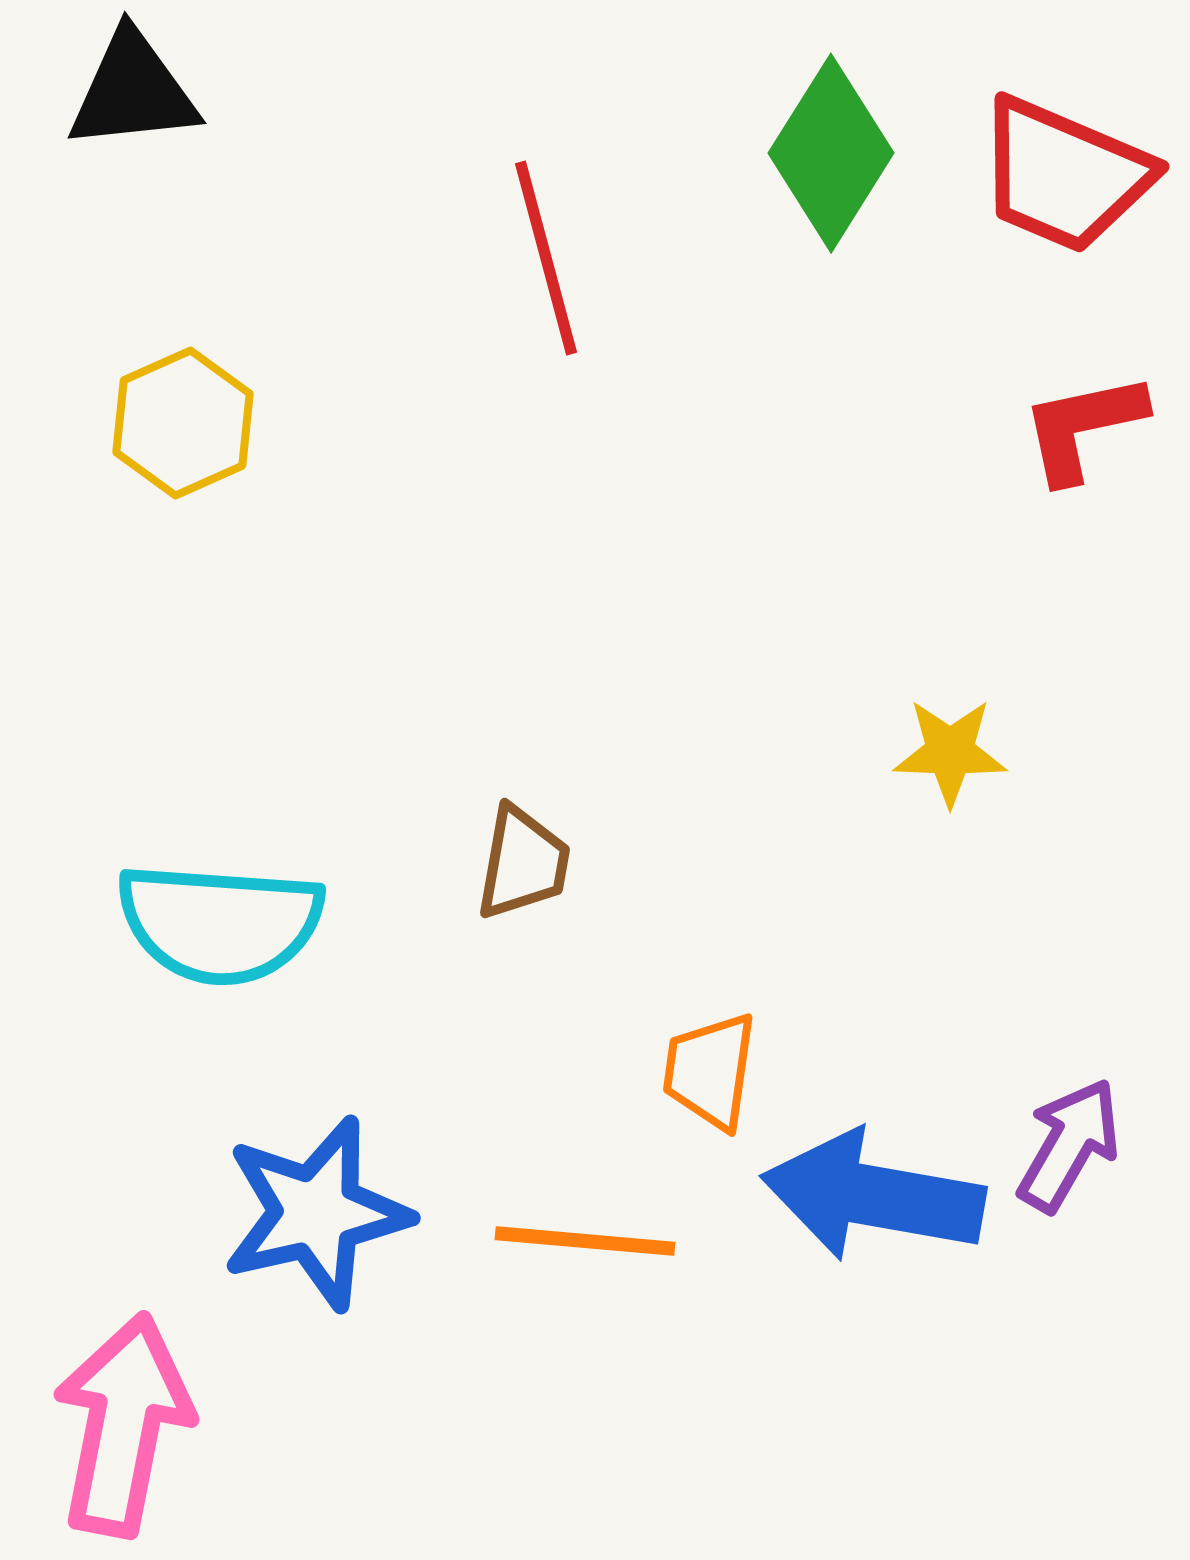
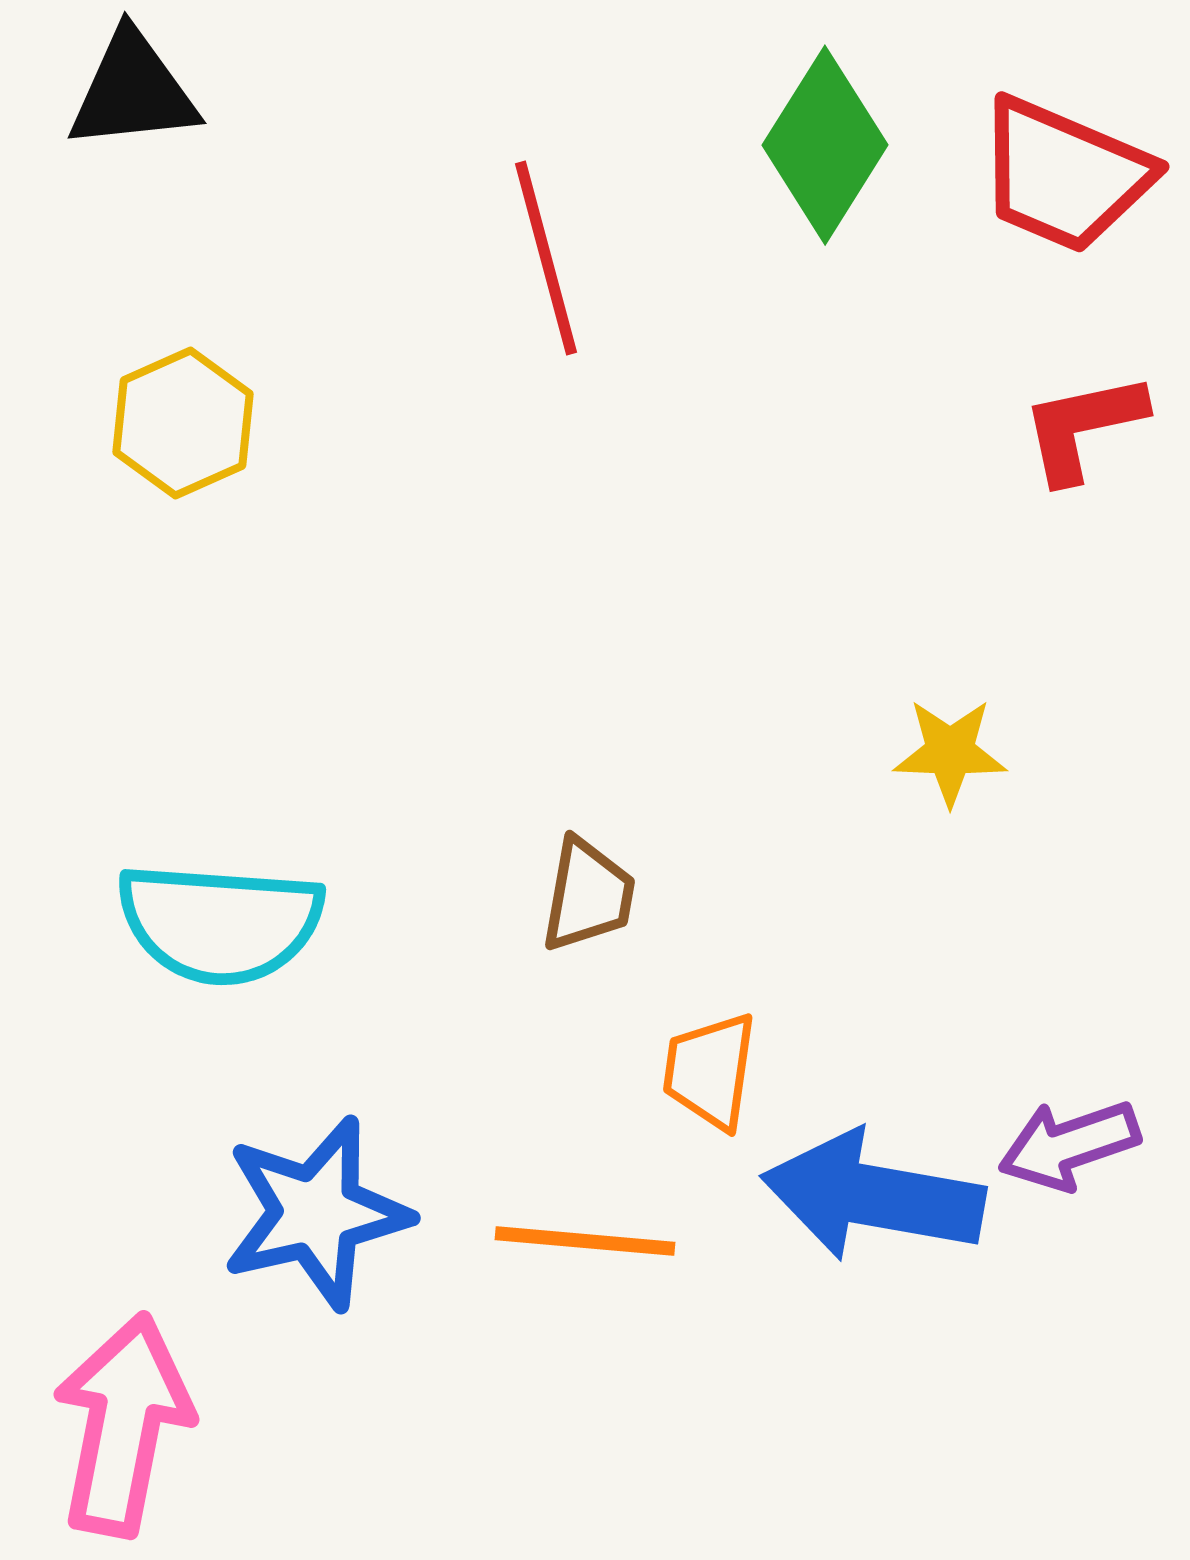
green diamond: moved 6 px left, 8 px up
brown trapezoid: moved 65 px right, 32 px down
purple arrow: rotated 139 degrees counterclockwise
